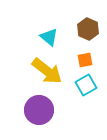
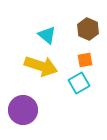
cyan triangle: moved 2 px left, 2 px up
yellow arrow: moved 6 px left, 5 px up; rotated 20 degrees counterclockwise
cyan square: moved 7 px left, 2 px up
purple circle: moved 16 px left
